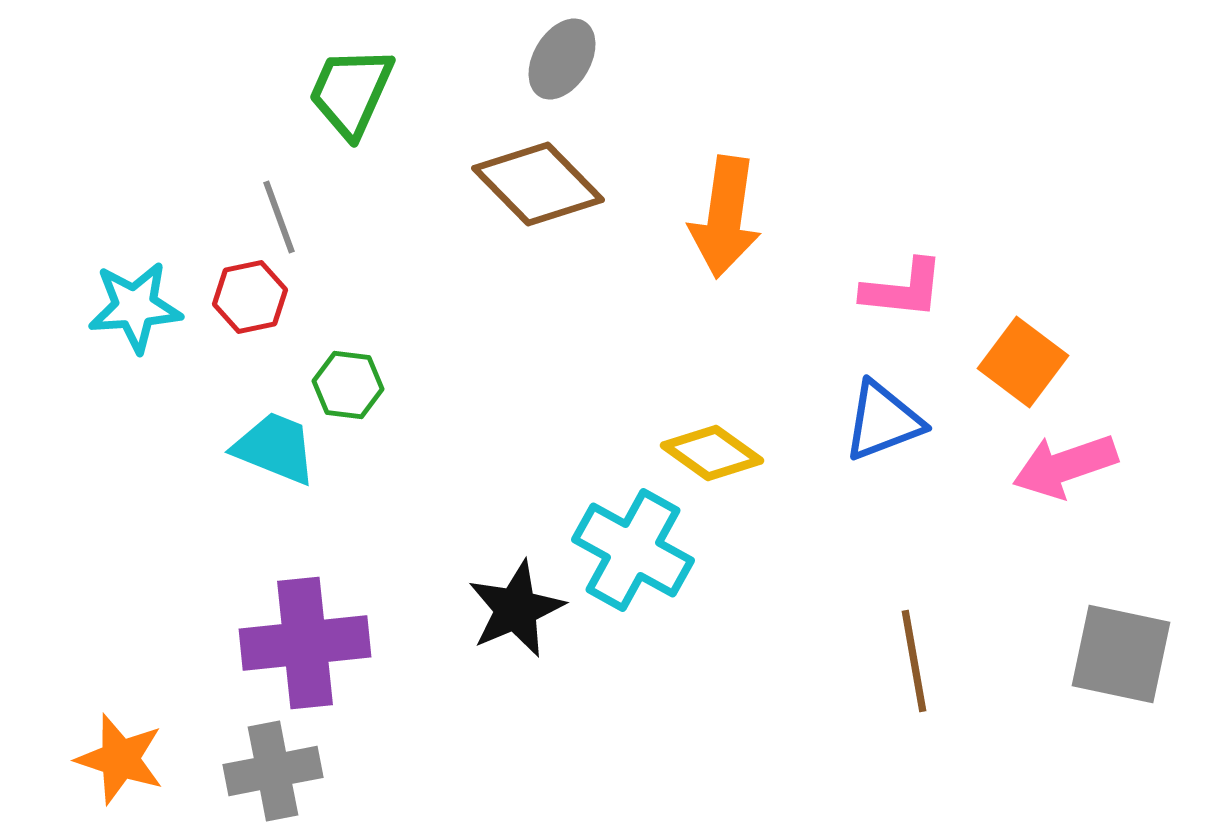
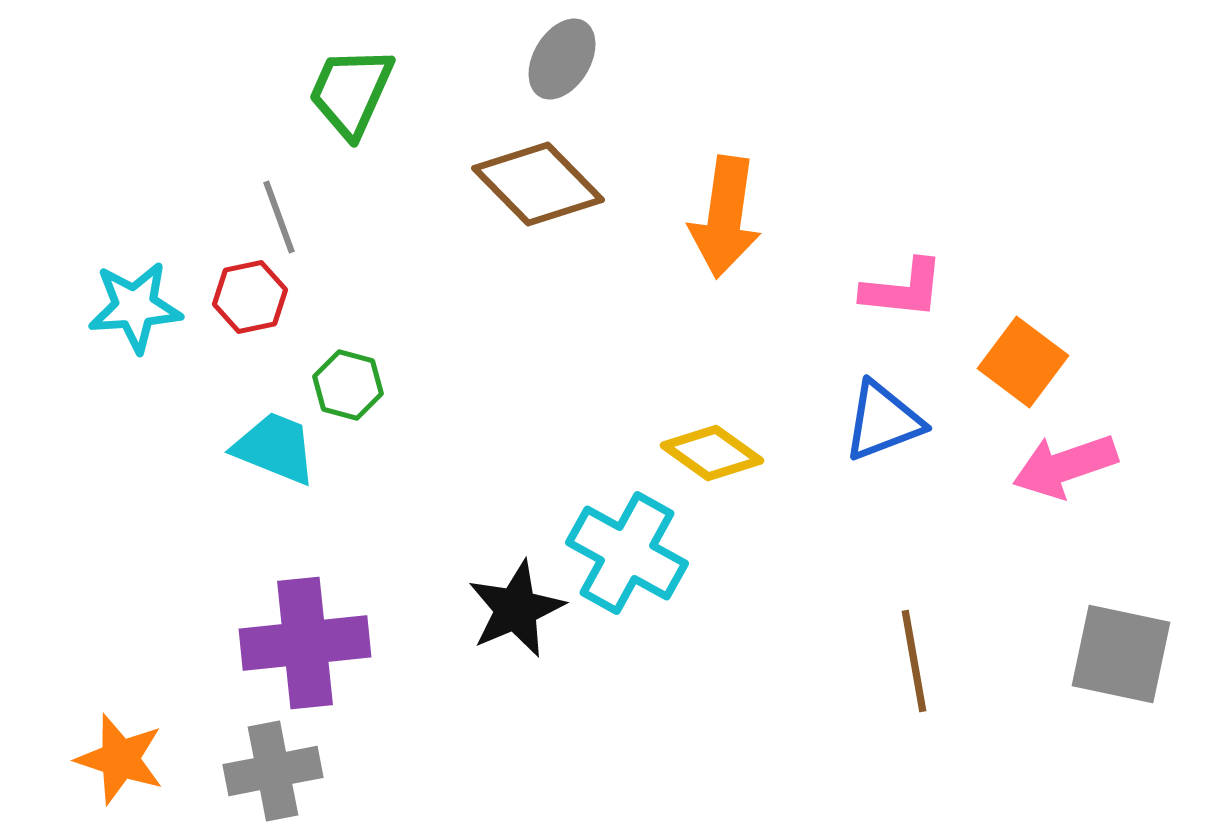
green hexagon: rotated 8 degrees clockwise
cyan cross: moved 6 px left, 3 px down
